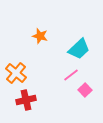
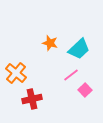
orange star: moved 10 px right, 7 px down
red cross: moved 6 px right, 1 px up
